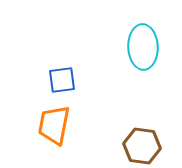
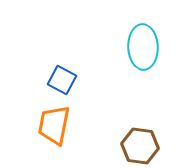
blue square: rotated 36 degrees clockwise
brown hexagon: moved 2 px left
